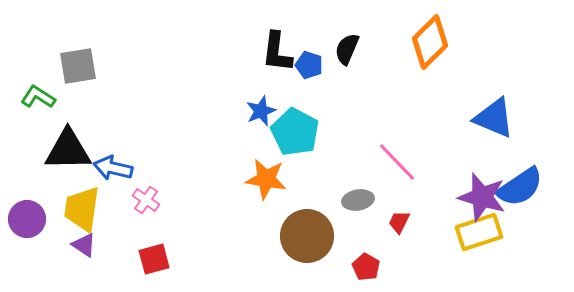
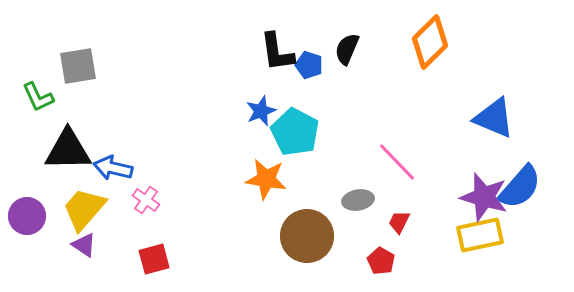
black L-shape: rotated 15 degrees counterclockwise
green L-shape: rotated 148 degrees counterclockwise
blue semicircle: rotated 15 degrees counterclockwise
purple star: moved 2 px right
yellow trapezoid: moved 2 px right; rotated 33 degrees clockwise
purple circle: moved 3 px up
yellow rectangle: moved 1 px right, 3 px down; rotated 6 degrees clockwise
red pentagon: moved 15 px right, 6 px up
